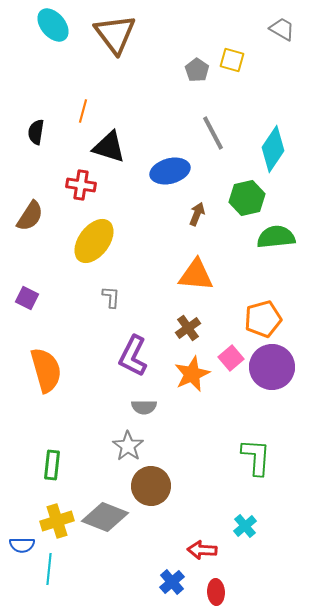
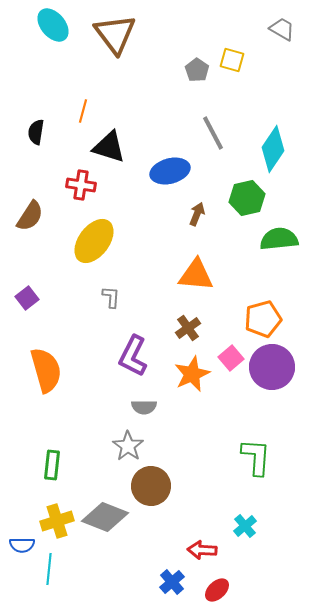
green semicircle: moved 3 px right, 2 px down
purple square: rotated 25 degrees clockwise
red ellipse: moved 1 px right, 2 px up; rotated 50 degrees clockwise
